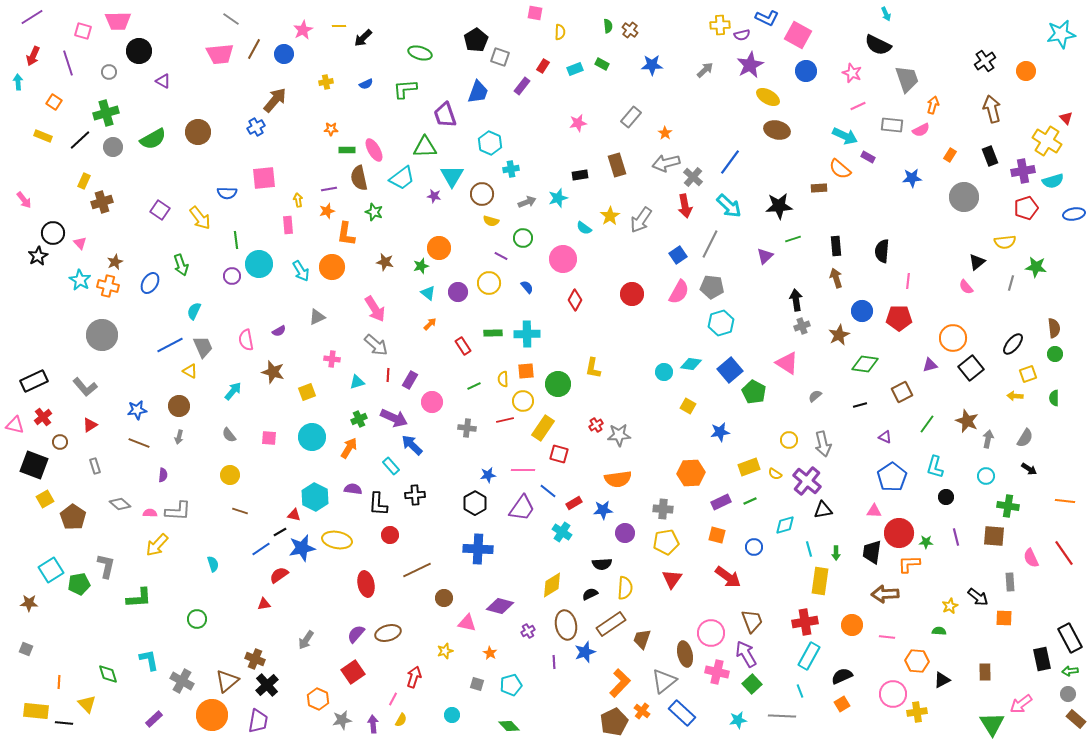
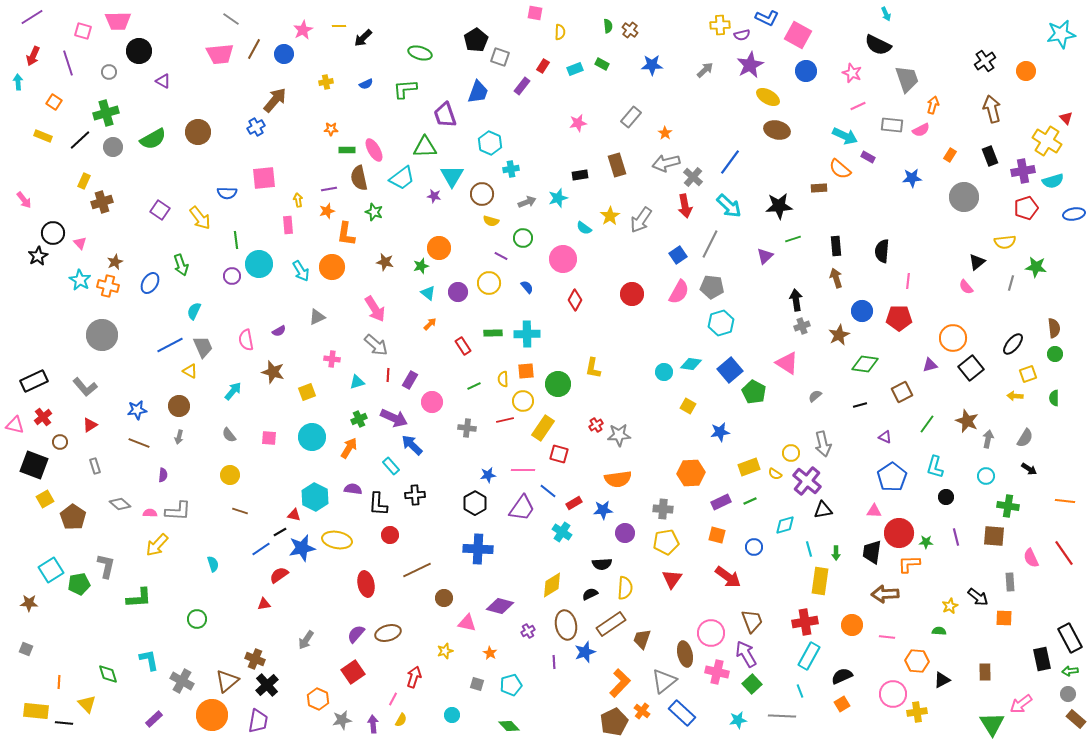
yellow circle at (789, 440): moved 2 px right, 13 px down
